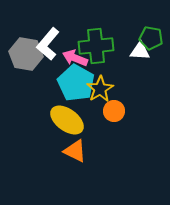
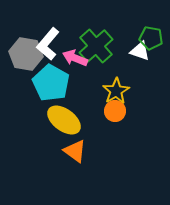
green cross: rotated 36 degrees counterclockwise
white triangle: rotated 15 degrees clockwise
cyan pentagon: moved 25 px left
yellow star: moved 16 px right, 2 px down
orange circle: moved 1 px right
yellow ellipse: moved 3 px left
orange triangle: rotated 10 degrees clockwise
